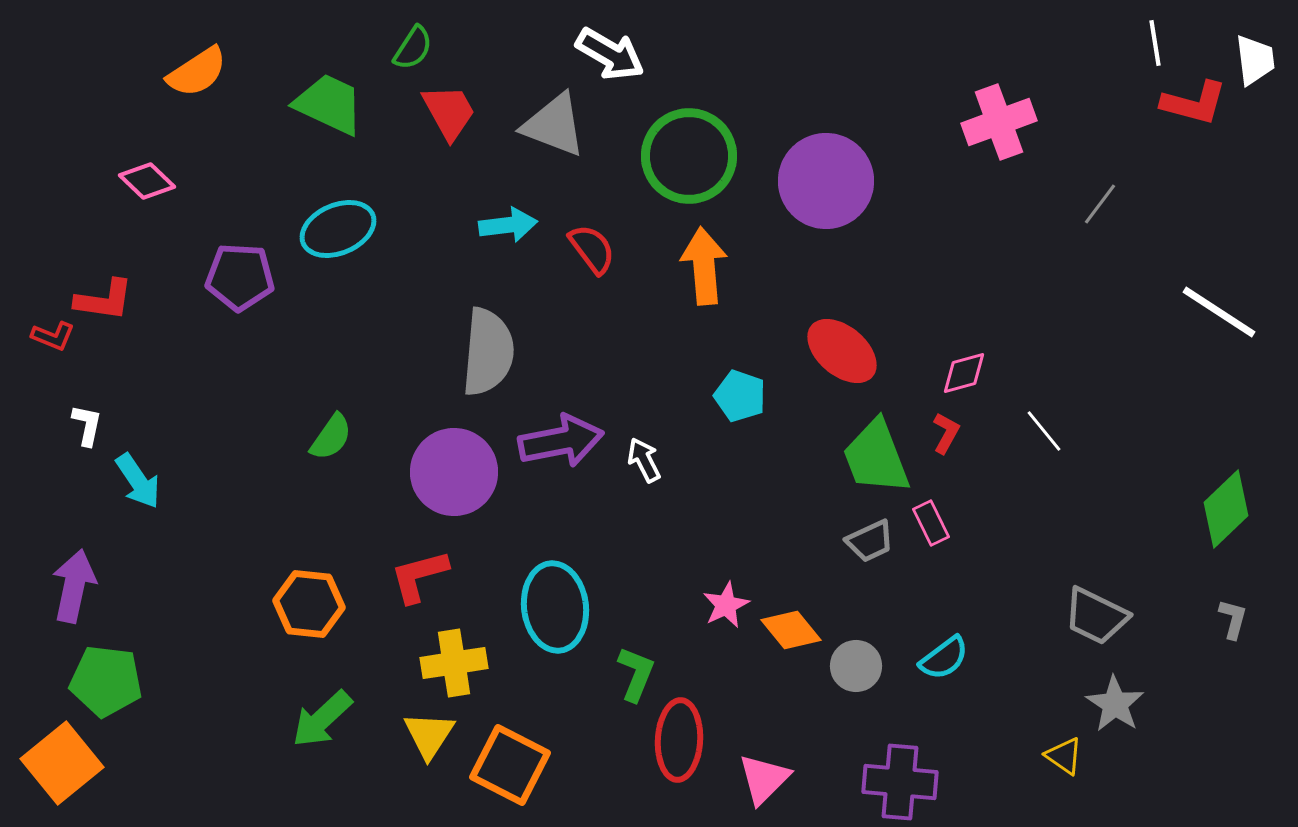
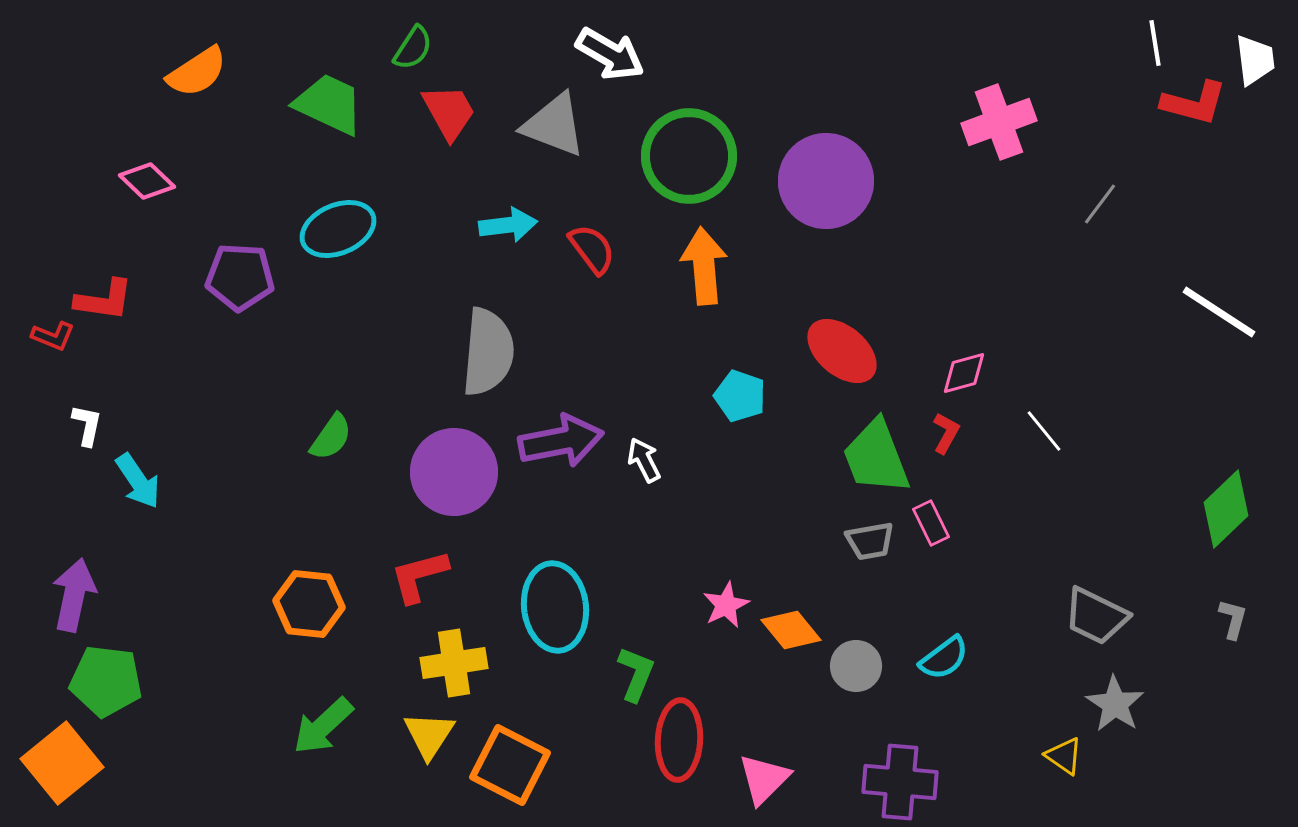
gray trapezoid at (870, 541): rotated 15 degrees clockwise
purple arrow at (74, 586): moved 9 px down
green arrow at (322, 719): moved 1 px right, 7 px down
